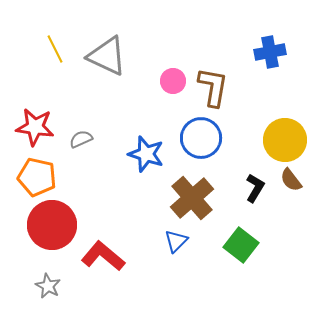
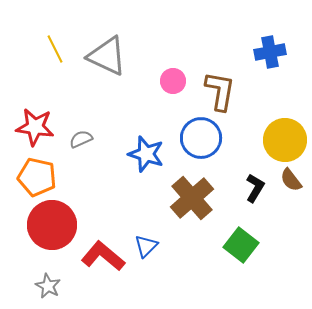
brown L-shape: moved 7 px right, 4 px down
blue triangle: moved 30 px left, 5 px down
